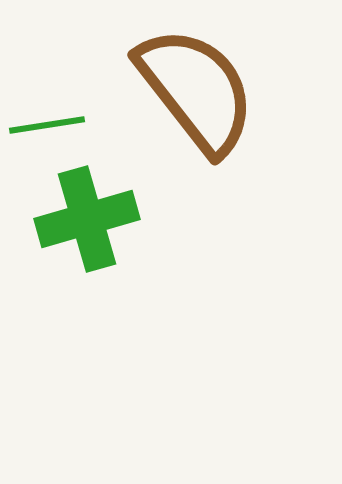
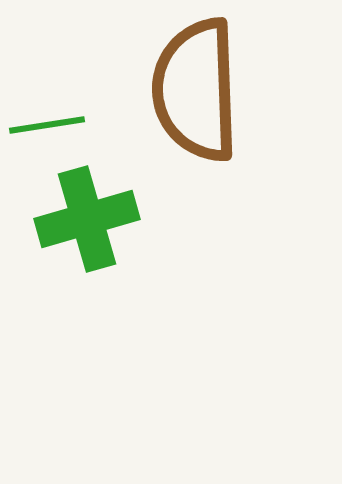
brown semicircle: rotated 144 degrees counterclockwise
